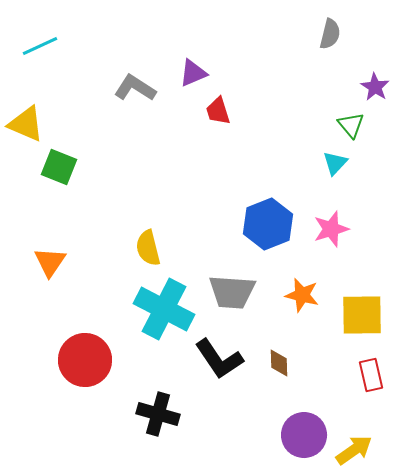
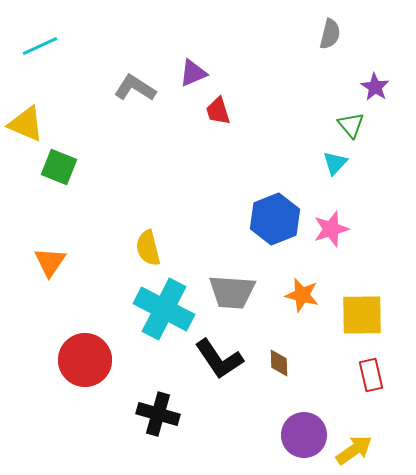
blue hexagon: moved 7 px right, 5 px up
